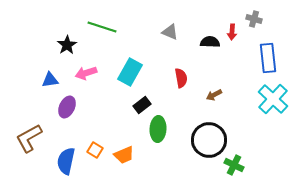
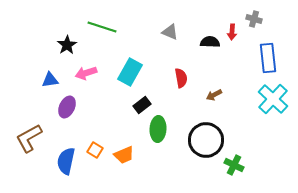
black circle: moved 3 px left
